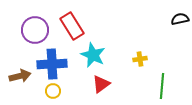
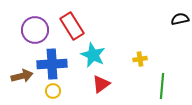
brown arrow: moved 2 px right
